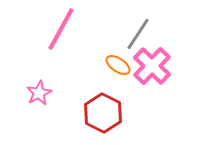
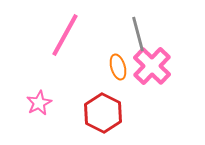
pink line: moved 4 px right, 6 px down
gray line: rotated 48 degrees counterclockwise
orange ellipse: moved 2 px down; rotated 40 degrees clockwise
pink star: moved 10 px down
